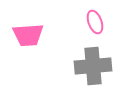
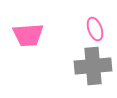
pink ellipse: moved 7 px down
